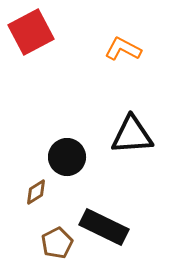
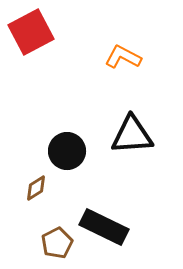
orange L-shape: moved 8 px down
black circle: moved 6 px up
brown diamond: moved 4 px up
